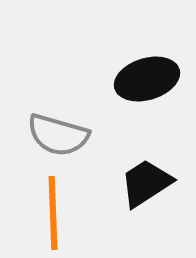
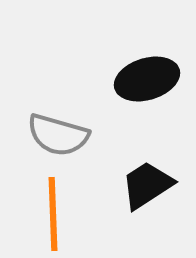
black trapezoid: moved 1 px right, 2 px down
orange line: moved 1 px down
